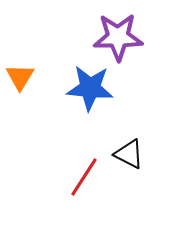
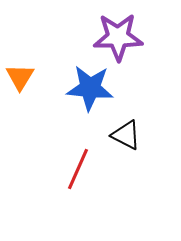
black triangle: moved 3 px left, 19 px up
red line: moved 6 px left, 8 px up; rotated 9 degrees counterclockwise
